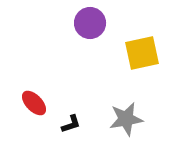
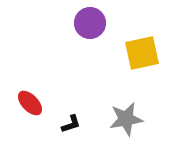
red ellipse: moved 4 px left
